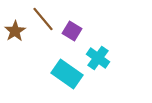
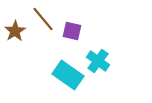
purple square: rotated 18 degrees counterclockwise
cyan cross: moved 3 px down
cyan rectangle: moved 1 px right, 1 px down
